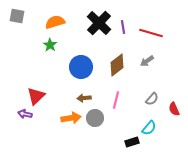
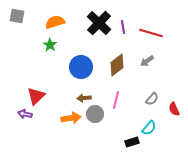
gray circle: moved 4 px up
